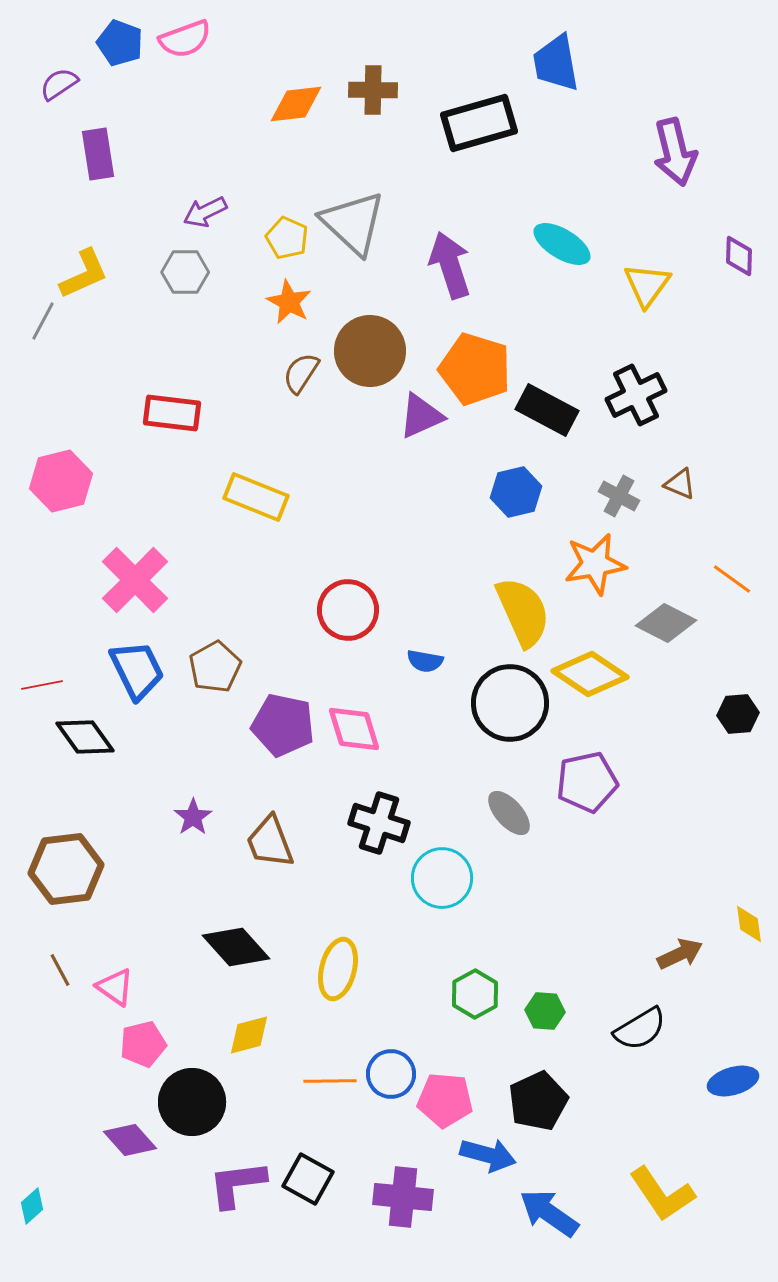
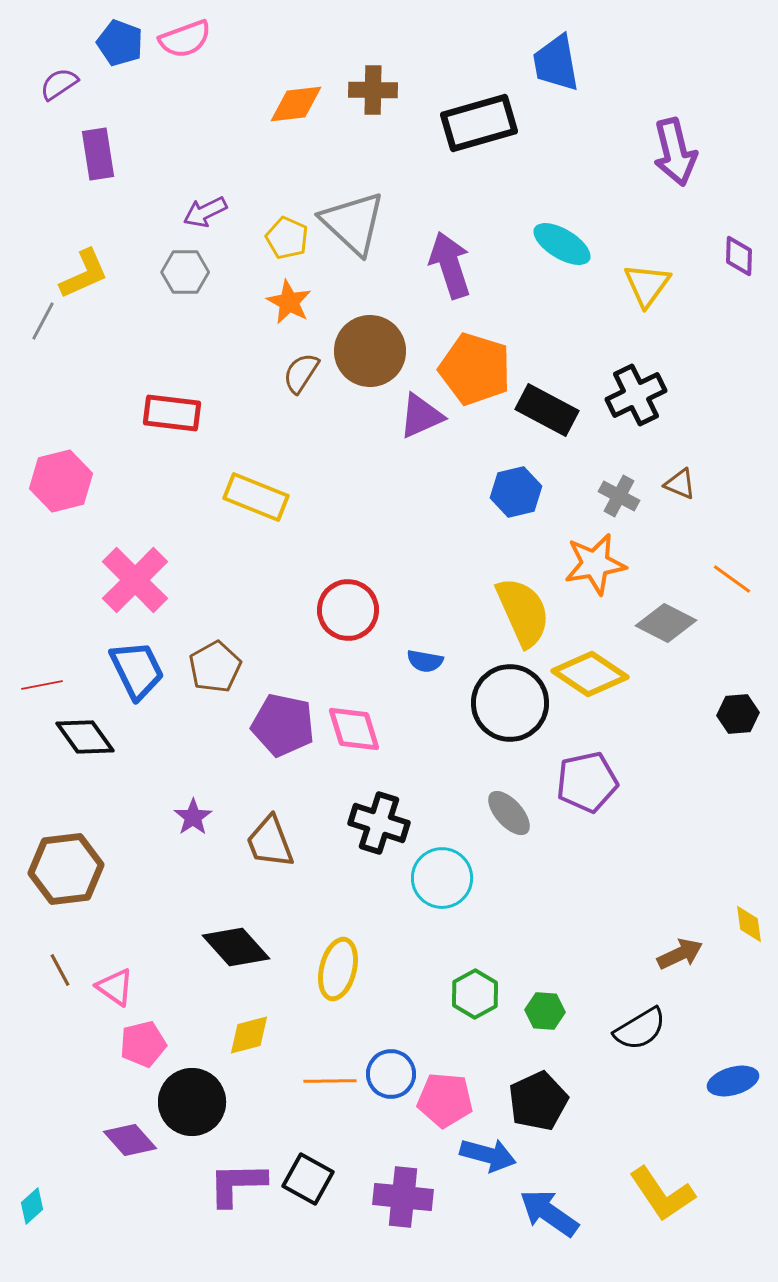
purple L-shape at (237, 1184): rotated 6 degrees clockwise
